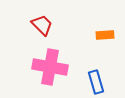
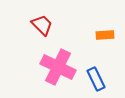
pink cross: moved 8 px right; rotated 16 degrees clockwise
blue rectangle: moved 3 px up; rotated 10 degrees counterclockwise
